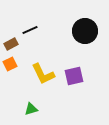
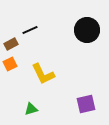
black circle: moved 2 px right, 1 px up
purple square: moved 12 px right, 28 px down
